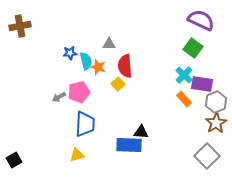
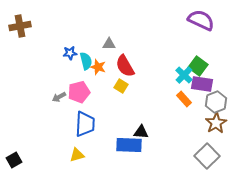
green square: moved 5 px right, 18 px down
red semicircle: rotated 25 degrees counterclockwise
yellow square: moved 3 px right, 2 px down; rotated 16 degrees counterclockwise
